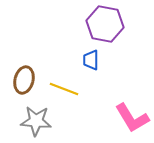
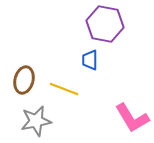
blue trapezoid: moved 1 px left
gray star: rotated 16 degrees counterclockwise
